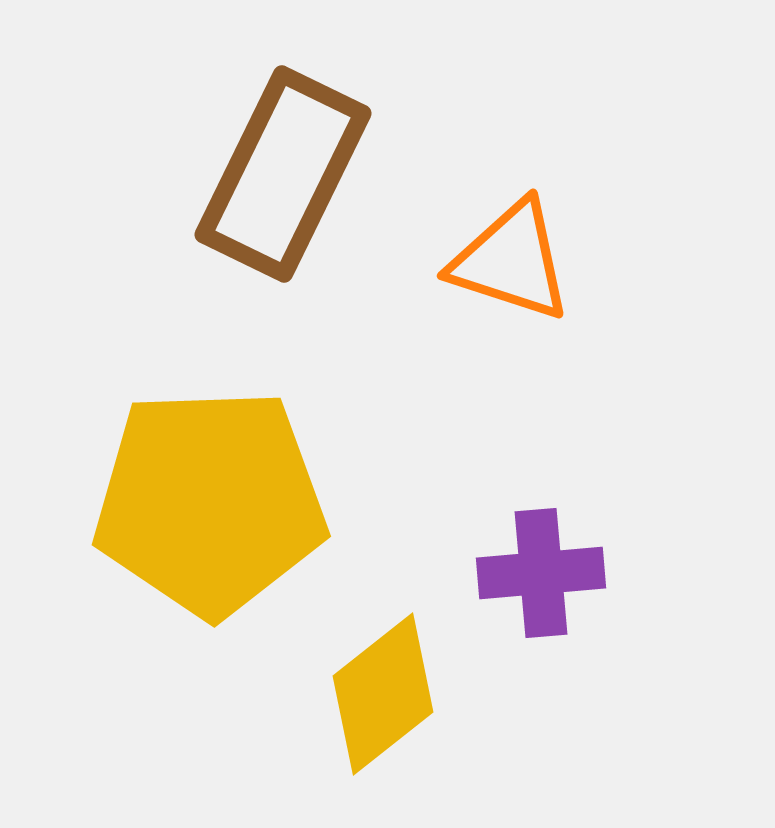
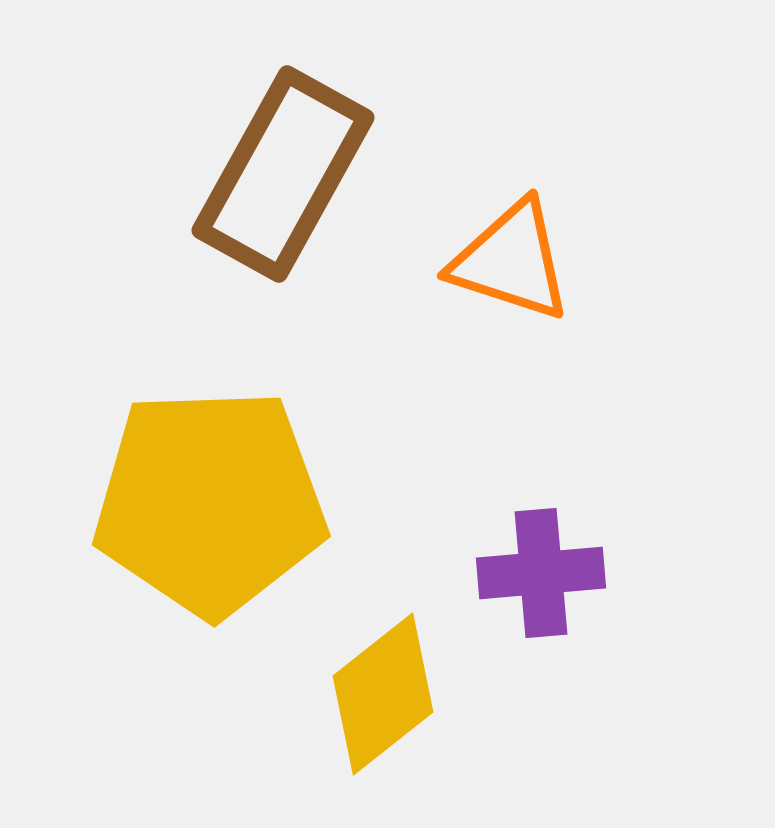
brown rectangle: rotated 3 degrees clockwise
